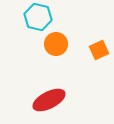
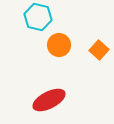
orange circle: moved 3 px right, 1 px down
orange square: rotated 24 degrees counterclockwise
